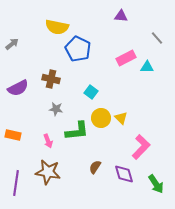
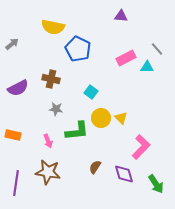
yellow semicircle: moved 4 px left
gray line: moved 11 px down
